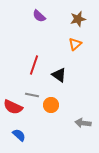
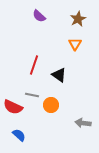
brown star: rotated 14 degrees counterclockwise
orange triangle: rotated 16 degrees counterclockwise
